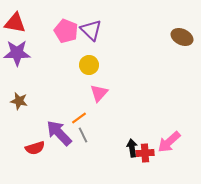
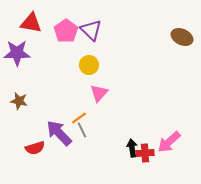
red triangle: moved 16 px right
pink pentagon: rotated 15 degrees clockwise
gray line: moved 1 px left, 5 px up
